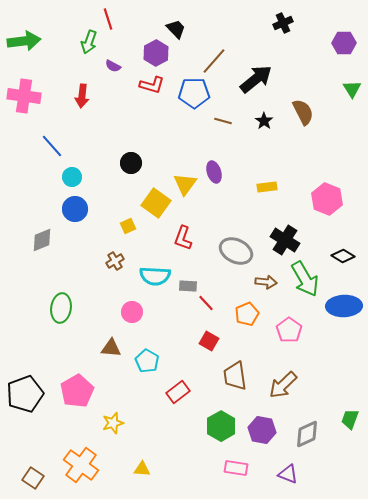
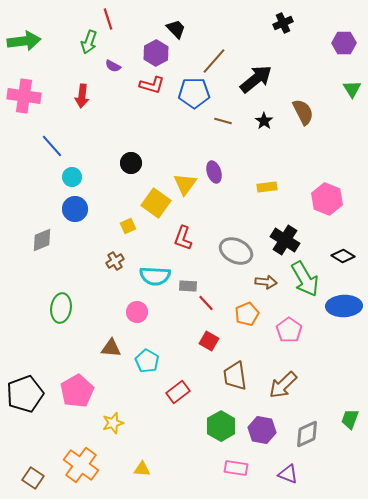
pink circle at (132, 312): moved 5 px right
